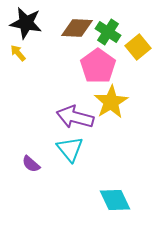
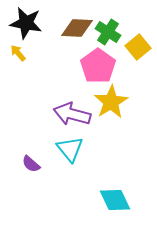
purple arrow: moved 3 px left, 3 px up
